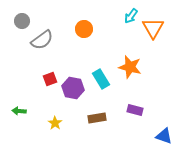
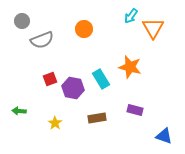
gray semicircle: rotated 15 degrees clockwise
